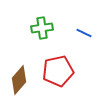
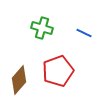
green cross: rotated 25 degrees clockwise
red pentagon: rotated 8 degrees counterclockwise
